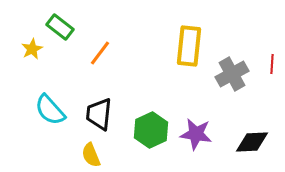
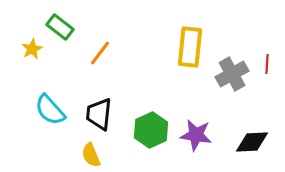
yellow rectangle: moved 1 px right, 1 px down
red line: moved 5 px left
purple star: moved 1 px down
